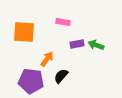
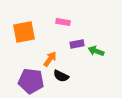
orange square: rotated 15 degrees counterclockwise
green arrow: moved 6 px down
orange arrow: moved 3 px right
black semicircle: rotated 105 degrees counterclockwise
